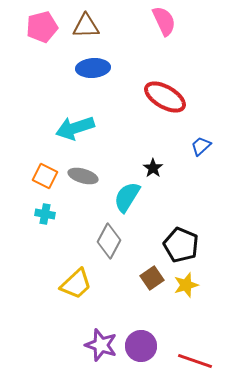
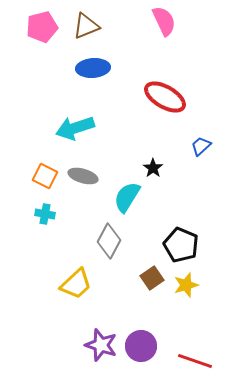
brown triangle: rotated 20 degrees counterclockwise
